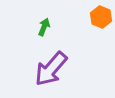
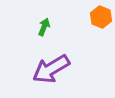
purple arrow: rotated 18 degrees clockwise
